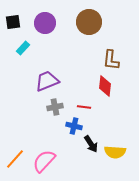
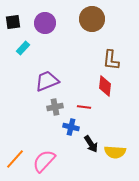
brown circle: moved 3 px right, 3 px up
blue cross: moved 3 px left, 1 px down
